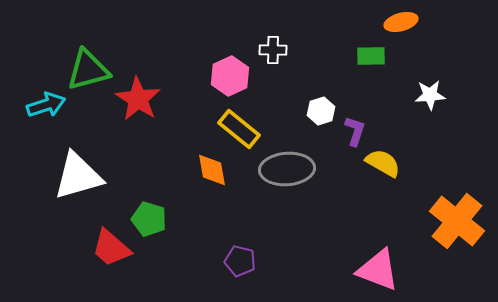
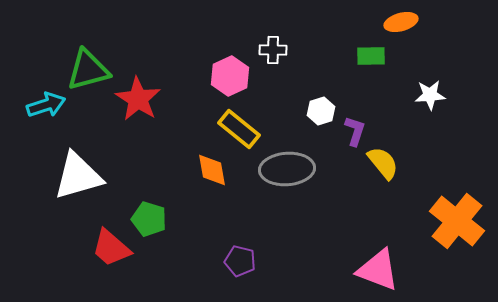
yellow semicircle: rotated 21 degrees clockwise
